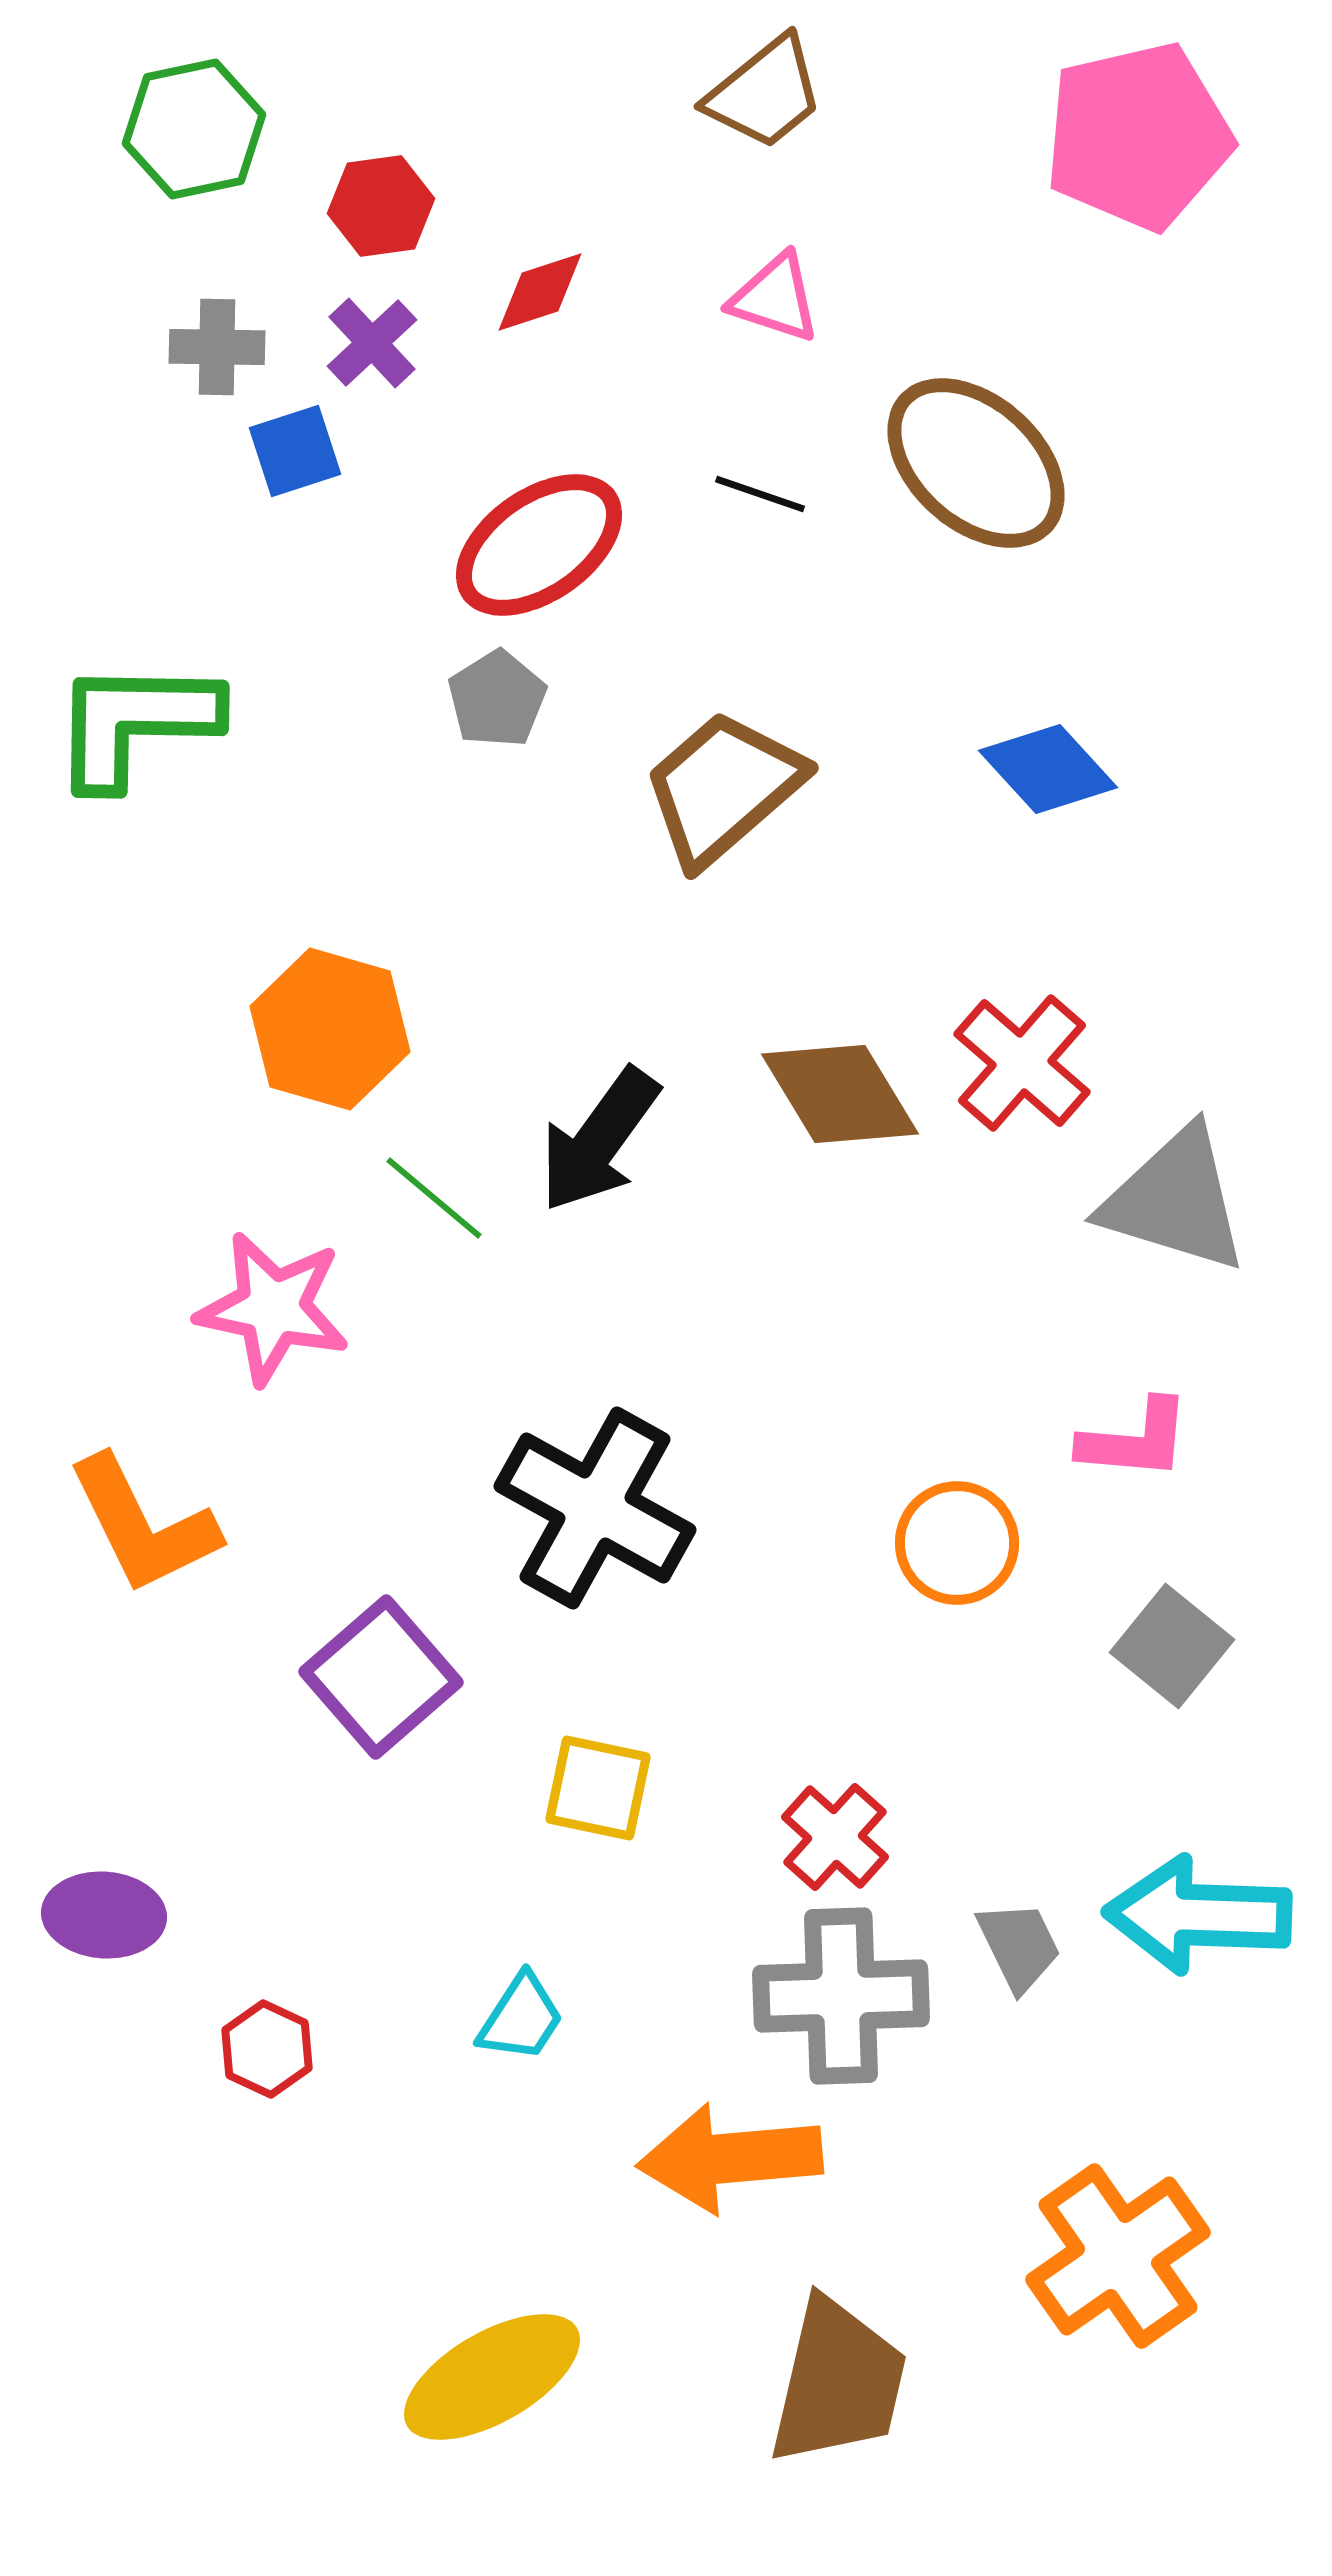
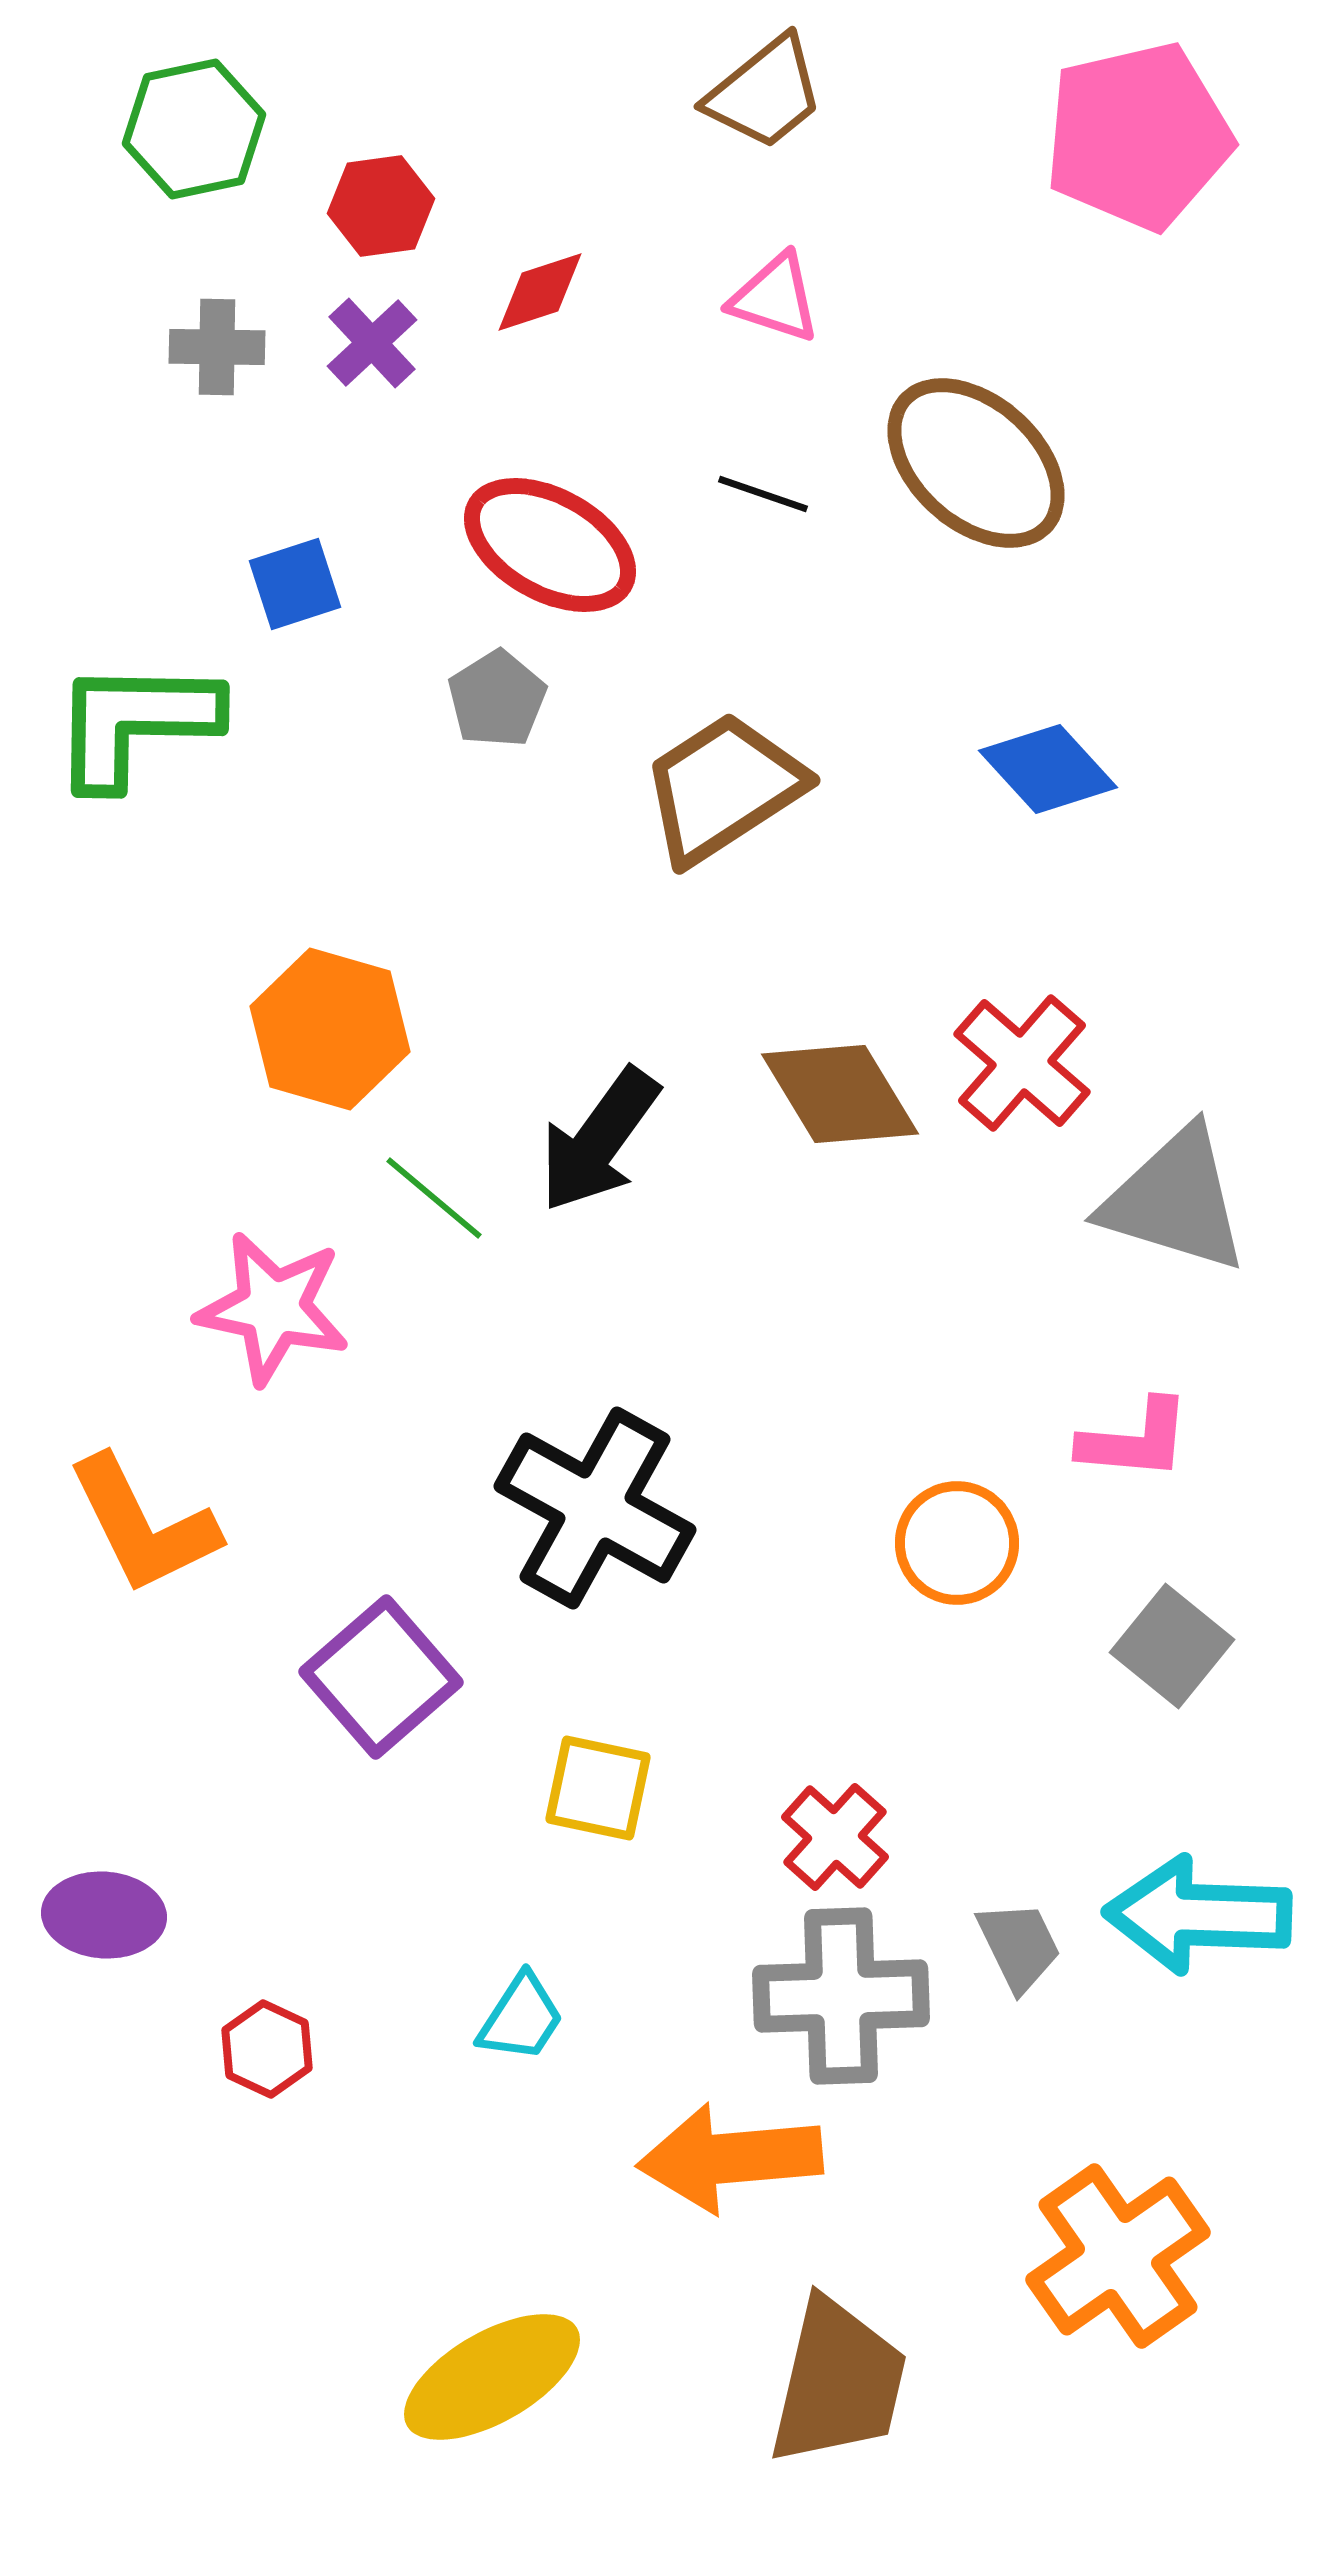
blue square at (295, 451): moved 133 px down
black line at (760, 494): moved 3 px right
red ellipse at (539, 545): moved 11 px right; rotated 64 degrees clockwise
brown trapezoid at (723, 788): rotated 8 degrees clockwise
